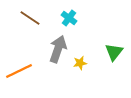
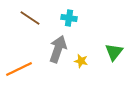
cyan cross: rotated 28 degrees counterclockwise
yellow star: moved 1 px right, 2 px up; rotated 24 degrees clockwise
orange line: moved 2 px up
